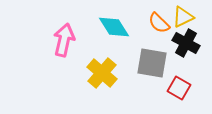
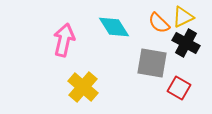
yellow cross: moved 19 px left, 14 px down
